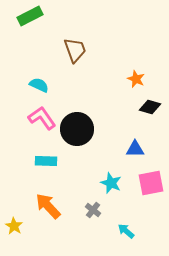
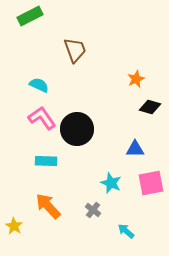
orange star: rotated 24 degrees clockwise
